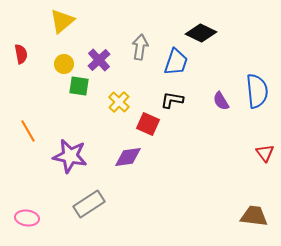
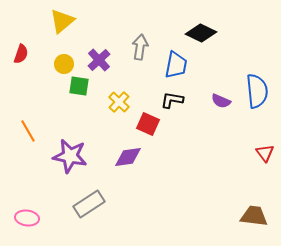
red semicircle: rotated 30 degrees clockwise
blue trapezoid: moved 3 px down; rotated 8 degrees counterclockwise
purple semicircle: rotated 36 degrees counterclockwise
